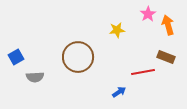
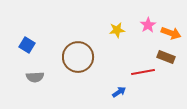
pink star: moved 11 px down
orange arrow: moved 3 px right, 8 px down; rotated 126 degrees clockwise
blue square: moved 11 px right, 12 px up; rotated 28 degrees counterclockwise
